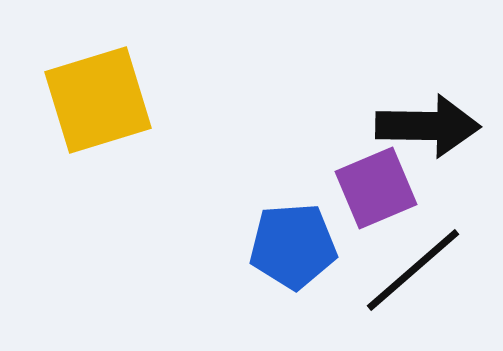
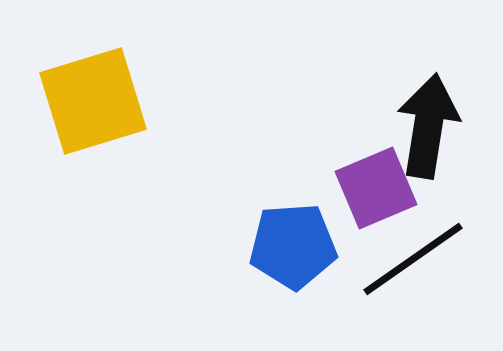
yellow square: moved 5 px left, 1 px down
black arrow: rotated 82 degrees counterclockwise
black line: moved 11 px up; rotated 6 degrees clockwise
